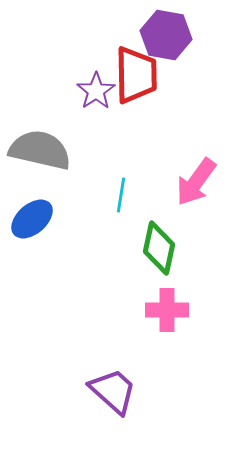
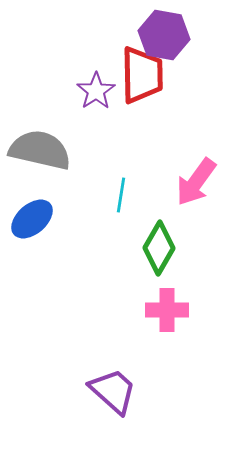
purple hexagon: moved 2 px left
red trapezoid: moved 6 px right
green diamond: rotated 18 degrees clockwise
